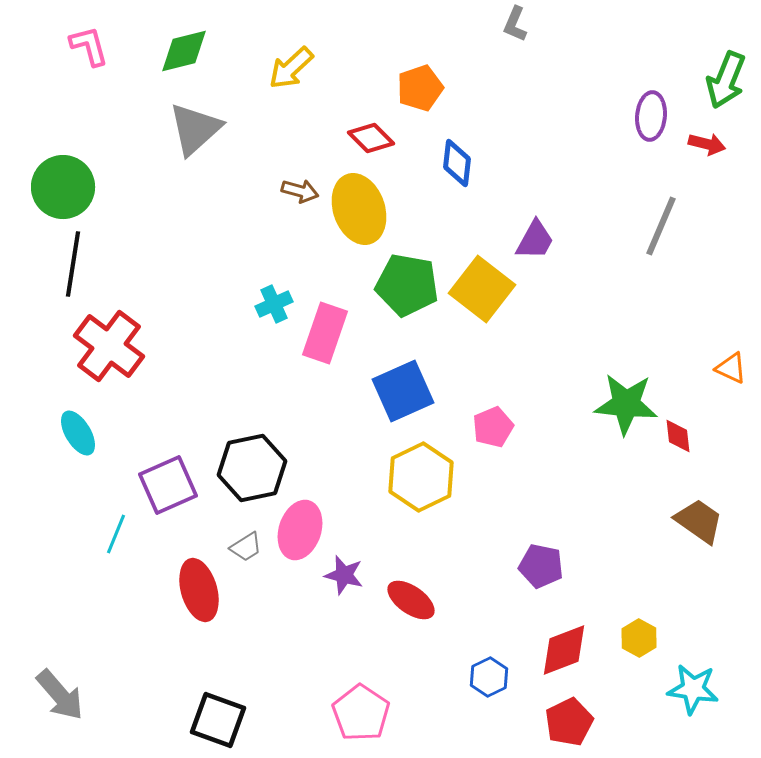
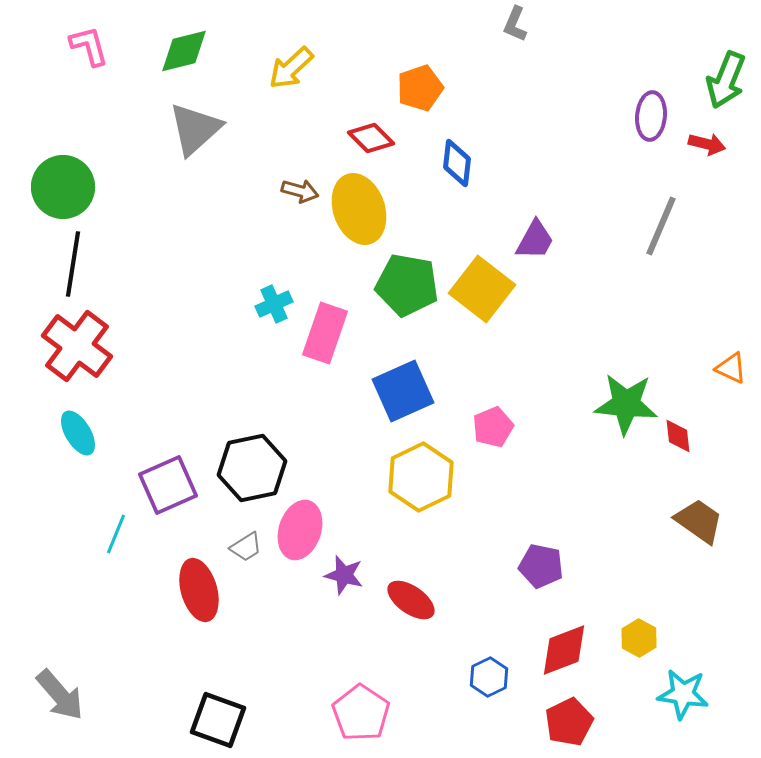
red cross at (109, 346): moved 32 px left
cyan star at (693, 689): moved 10 px left, 5 px down
